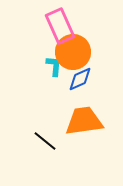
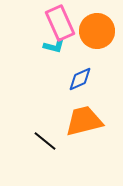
pink rectangle: moved 3 px up
orange circle: moved 24 px right, 21 px up
cyan L-shape: moved 20 px up; rotated 100 degrees clockwise
orange trapezoid: rotated 6 degrees counterclockwise
